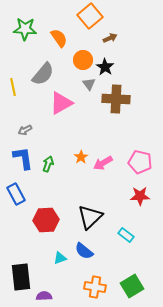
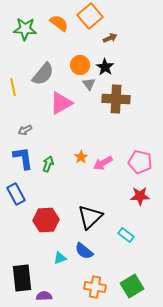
orange semicircle: moved 15 px up; rotated 18 degrees counterclockwise
orange circle: moved 3 px left, 5 px down
black rectangle: moved 1 px right, 1 px down
